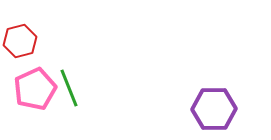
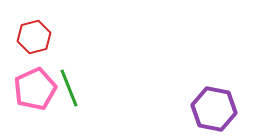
red hexagon: moved 14 px right, 4 px up
purple hexagon: rotated 12 degrees clockwise
